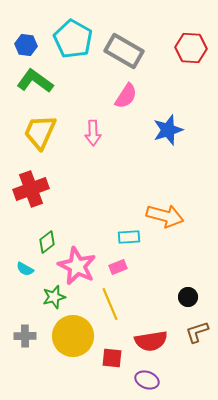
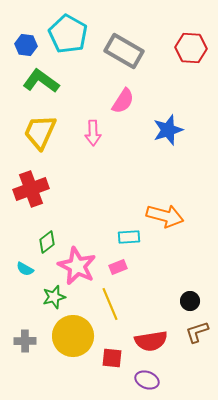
cyan pentagon: moved 5 px left, 5 px up
green L-shape: moved 6 px right
pink semicircle: moved 3 px left, 5 px down
black circle: moved 2 px right, 4 px down
gray cross: moved 5 px down
